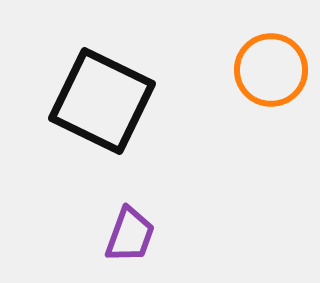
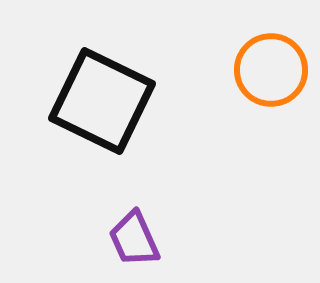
purple trapezoid: moved 4 px right, 4 px down; rotated 136 degrees clockwise
